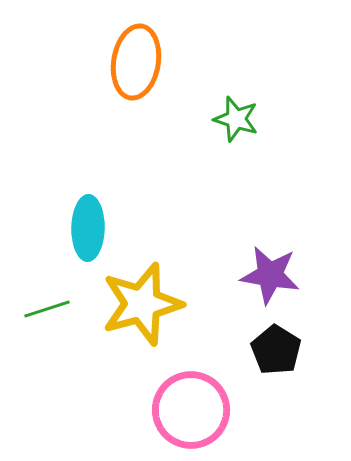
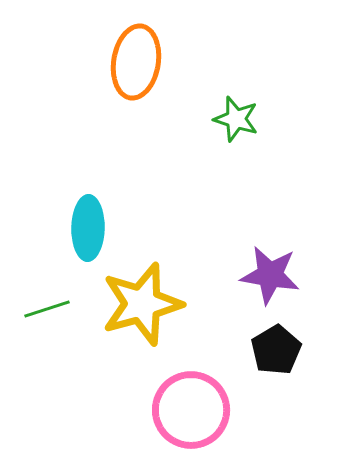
black pentagon: rotated 9 degrees clockwise
